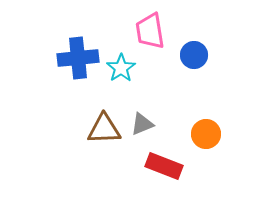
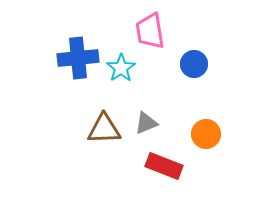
blue circle: moved 9 px down
gray triangle: moved 4 px right, 1 px up
